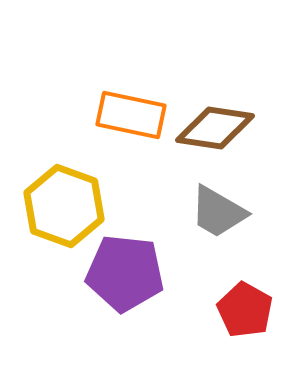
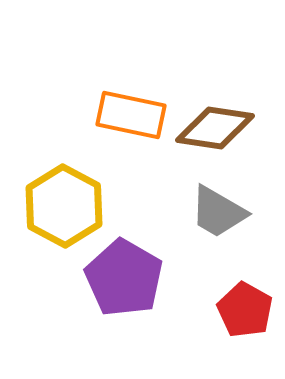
yellow hexagon: rotated 8 degrees clockwise
purple pentagon: moved 1 px left, 5 px down; rotated 24 degrees clockwise
